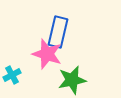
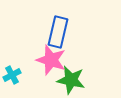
pink star: moved 4 px right, 6 px down
green star: moved 1 px left; rotated 24 degrees clockwise
